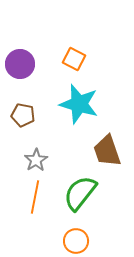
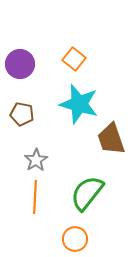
orange square: rotated 10 degrees clockwise
brown pentagon: moved 1 px left, 1 px up
brown trapezoid: moved 4 px right, 12 px up
green semicircle: moved 7 px right
orange line: rotated 8 degrees counterclockwise
orange circle: moved 1 px left, 2 px up
